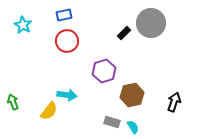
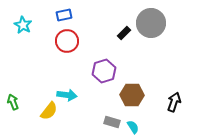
brown hexagon: rotated 15 degrees clockwise
